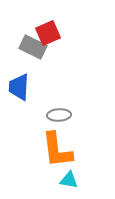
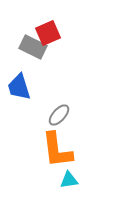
blue trapezoid: rotated 20 degrees counterclockwise
gray ellipse: rotated 45 degrees counterclockwise
cyan triangle: rotated 18 degrees counterclockwise
